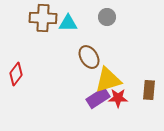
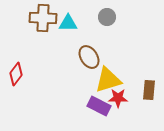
purple rectangle: moved 1 px right, 8 px down; rotated 60 degrees clockwise
